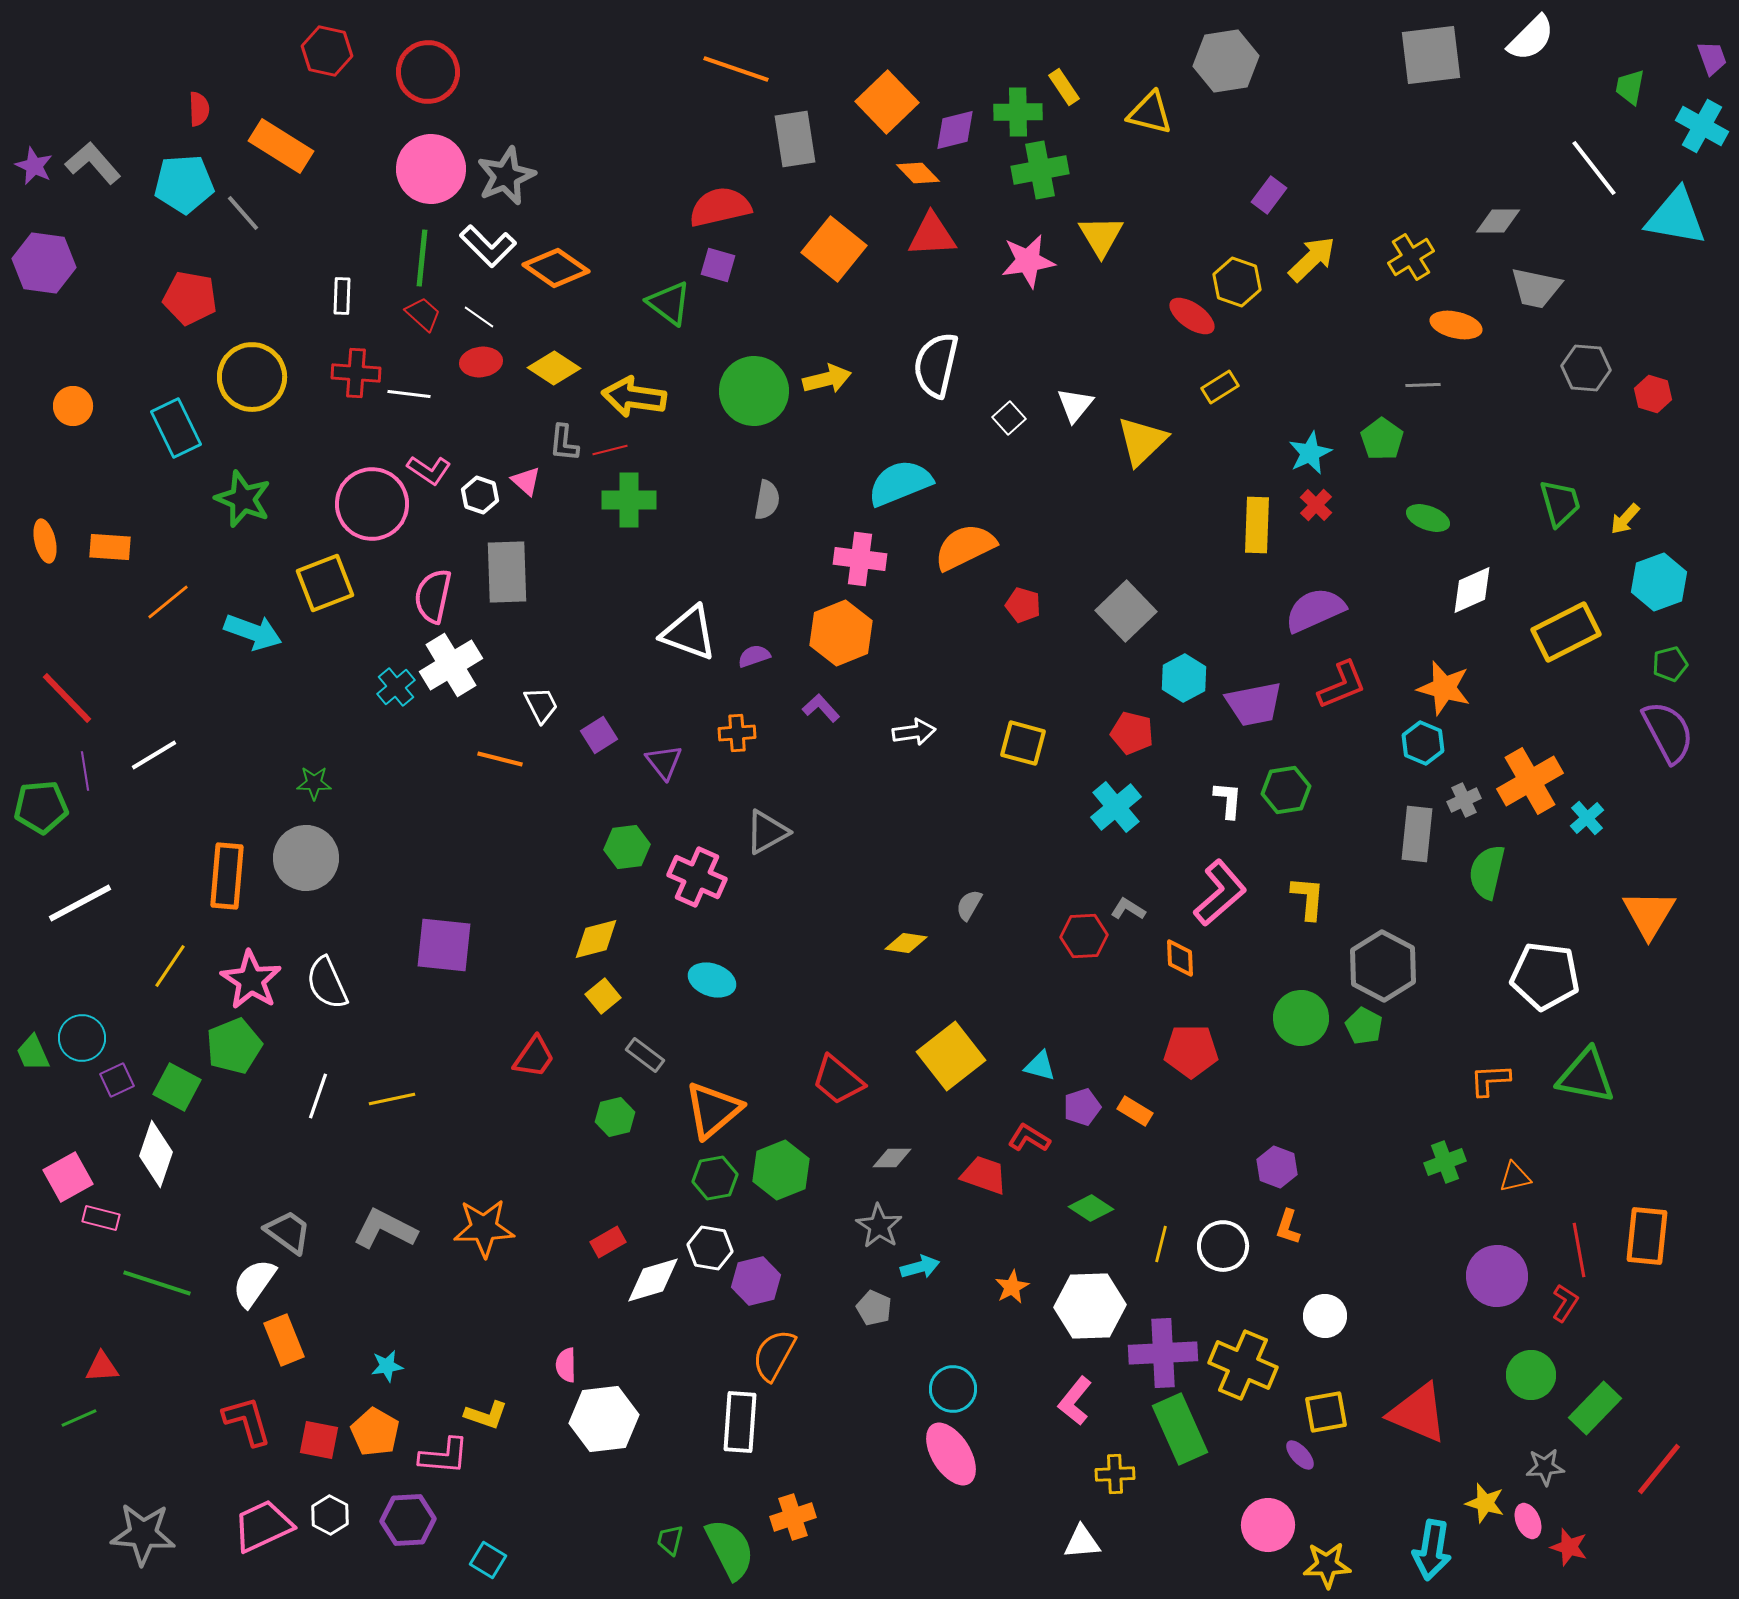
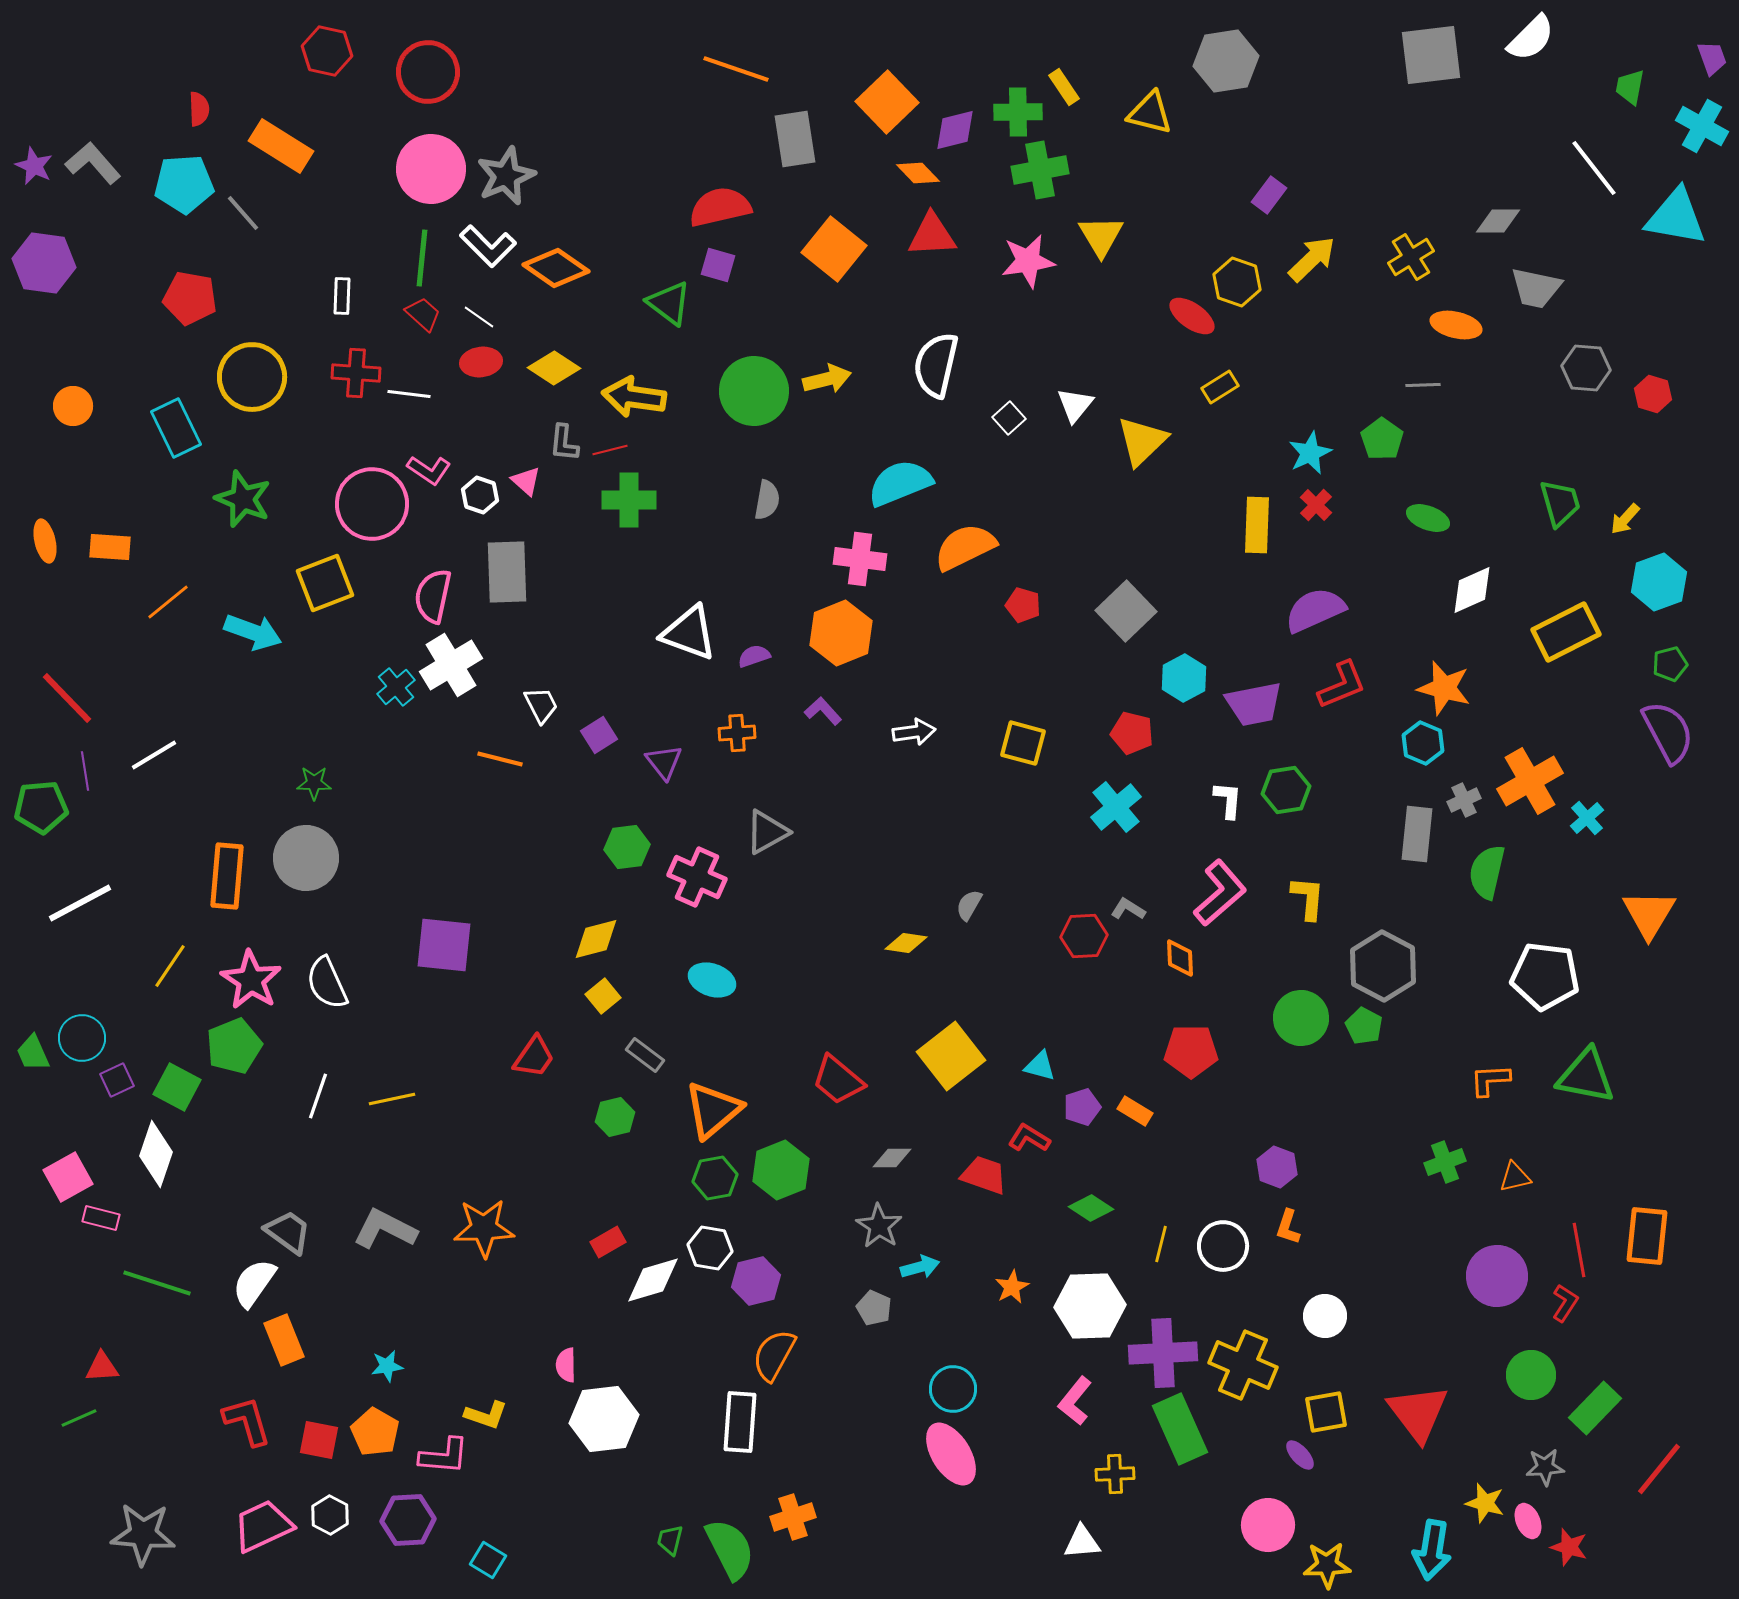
purple L-shape at (821, 708): moved 2 px right, 3 px down
red triangle at (1418, 1413): rotated 30 degrees clockwise
